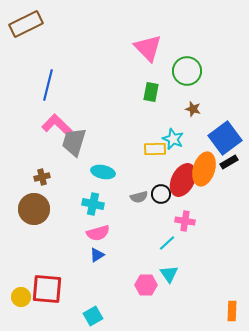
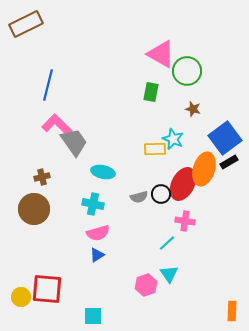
pink triangle: moved 13 px right, 6 px down; rotated 16 degrees counterclockwise
gray trapezoid: rotated 128 degrees clockwise
red ellipse: moved 4 px down
pink hexagon: rotated 20 degrees counterclockwise
cyan square: rotated 30 degrees clockwise
